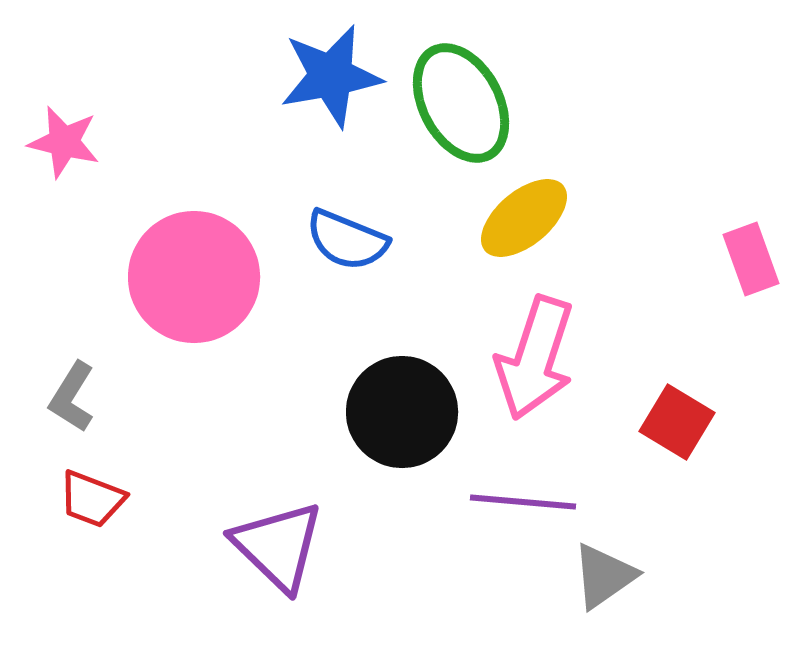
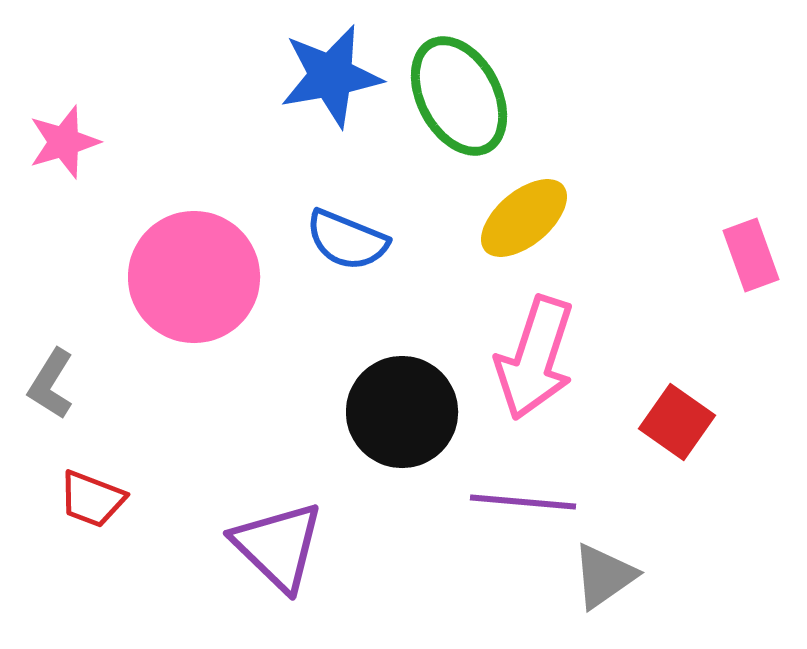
green ellipse: moved 2 px left, 7 px up
pink star: rotated 30 degrees counterclockwise
pink rectangle: moved 4 px up
gray L-shape: moved 21 px left, 13 px up
red square: rotated 4 degrees clockwise
